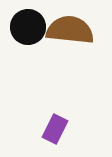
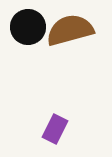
brown semicircle: rotated 21 degrees counterclockwise
